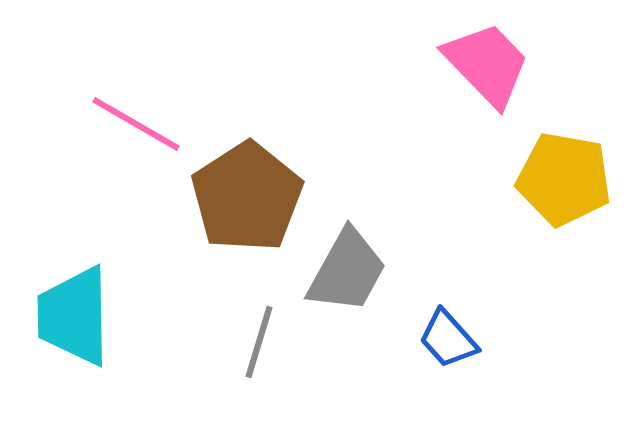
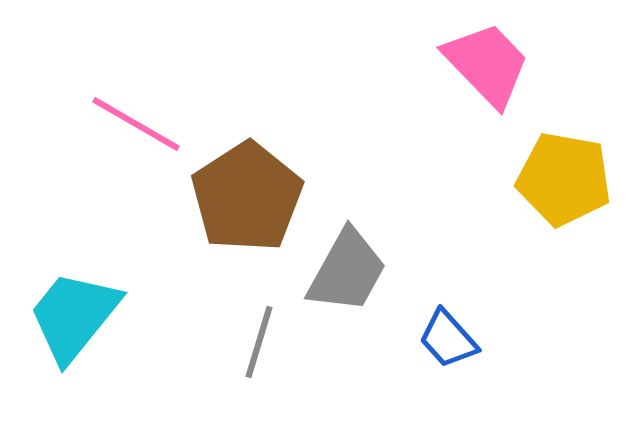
cyan trapezoid: rotated 40 degrees clockwise
